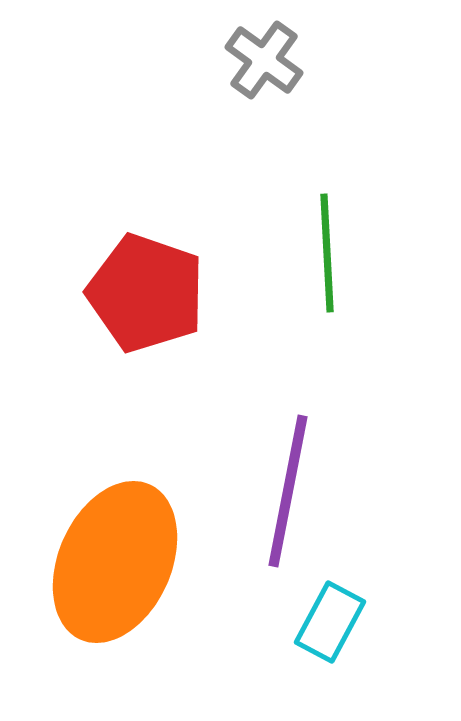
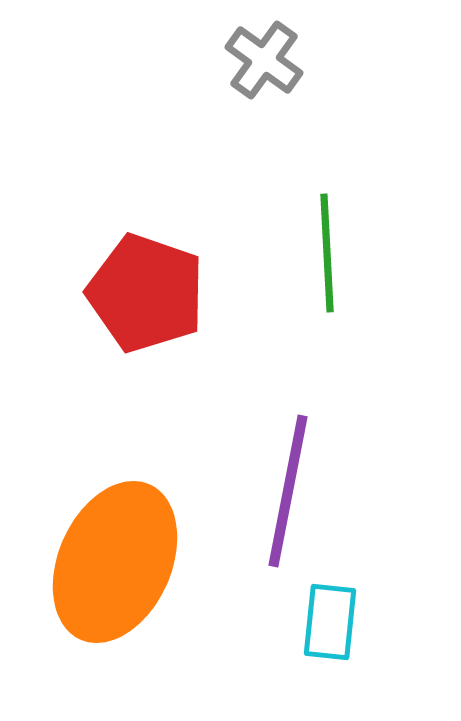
cyan rectangle: rotated 22 degrees counterclockwise
